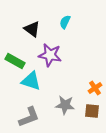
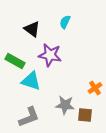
brown square: moved 7 px left, 4 px down
